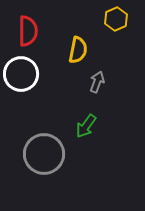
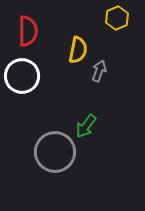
yellow hexagon: moved 1 px right, 1 px up
white circle: moved 1 px right, 2 px down
gray arrow: moved 2 px right, 11 px up
gray circle: moved 11 px right, 2 px up
